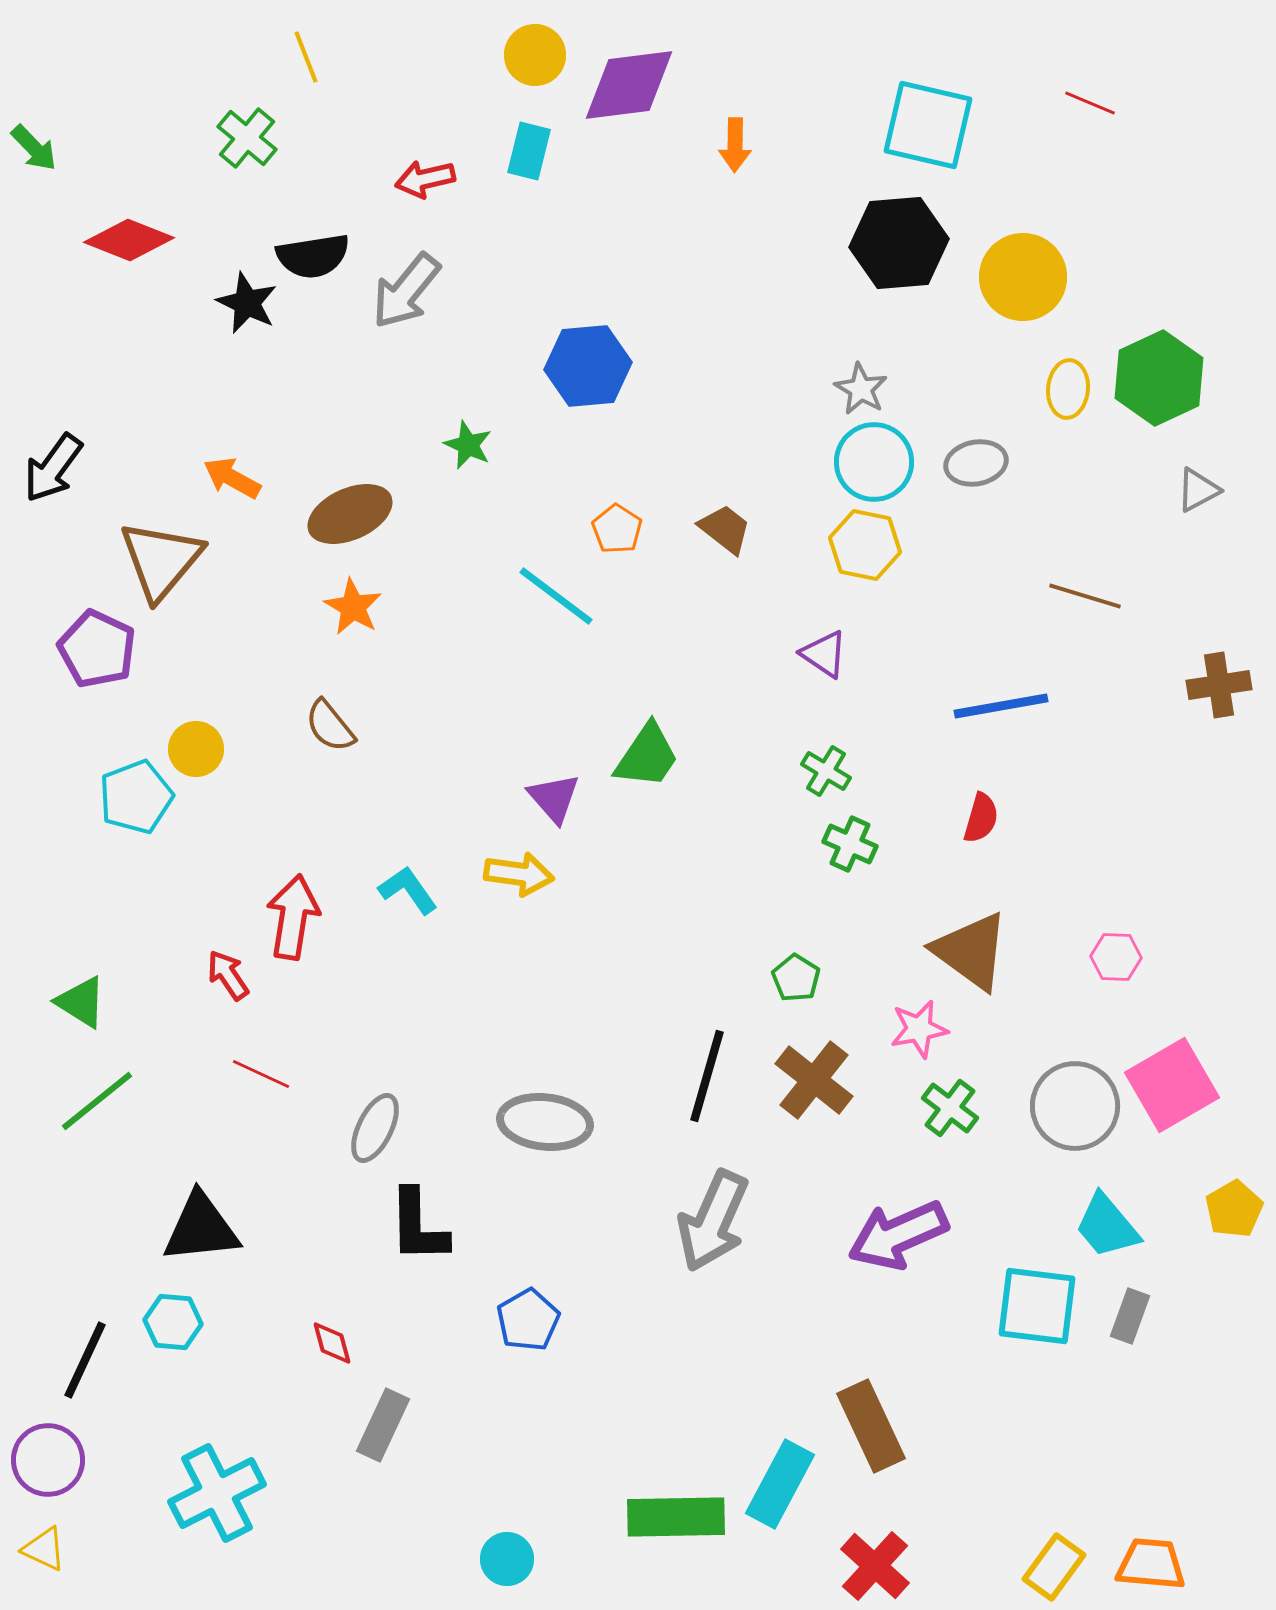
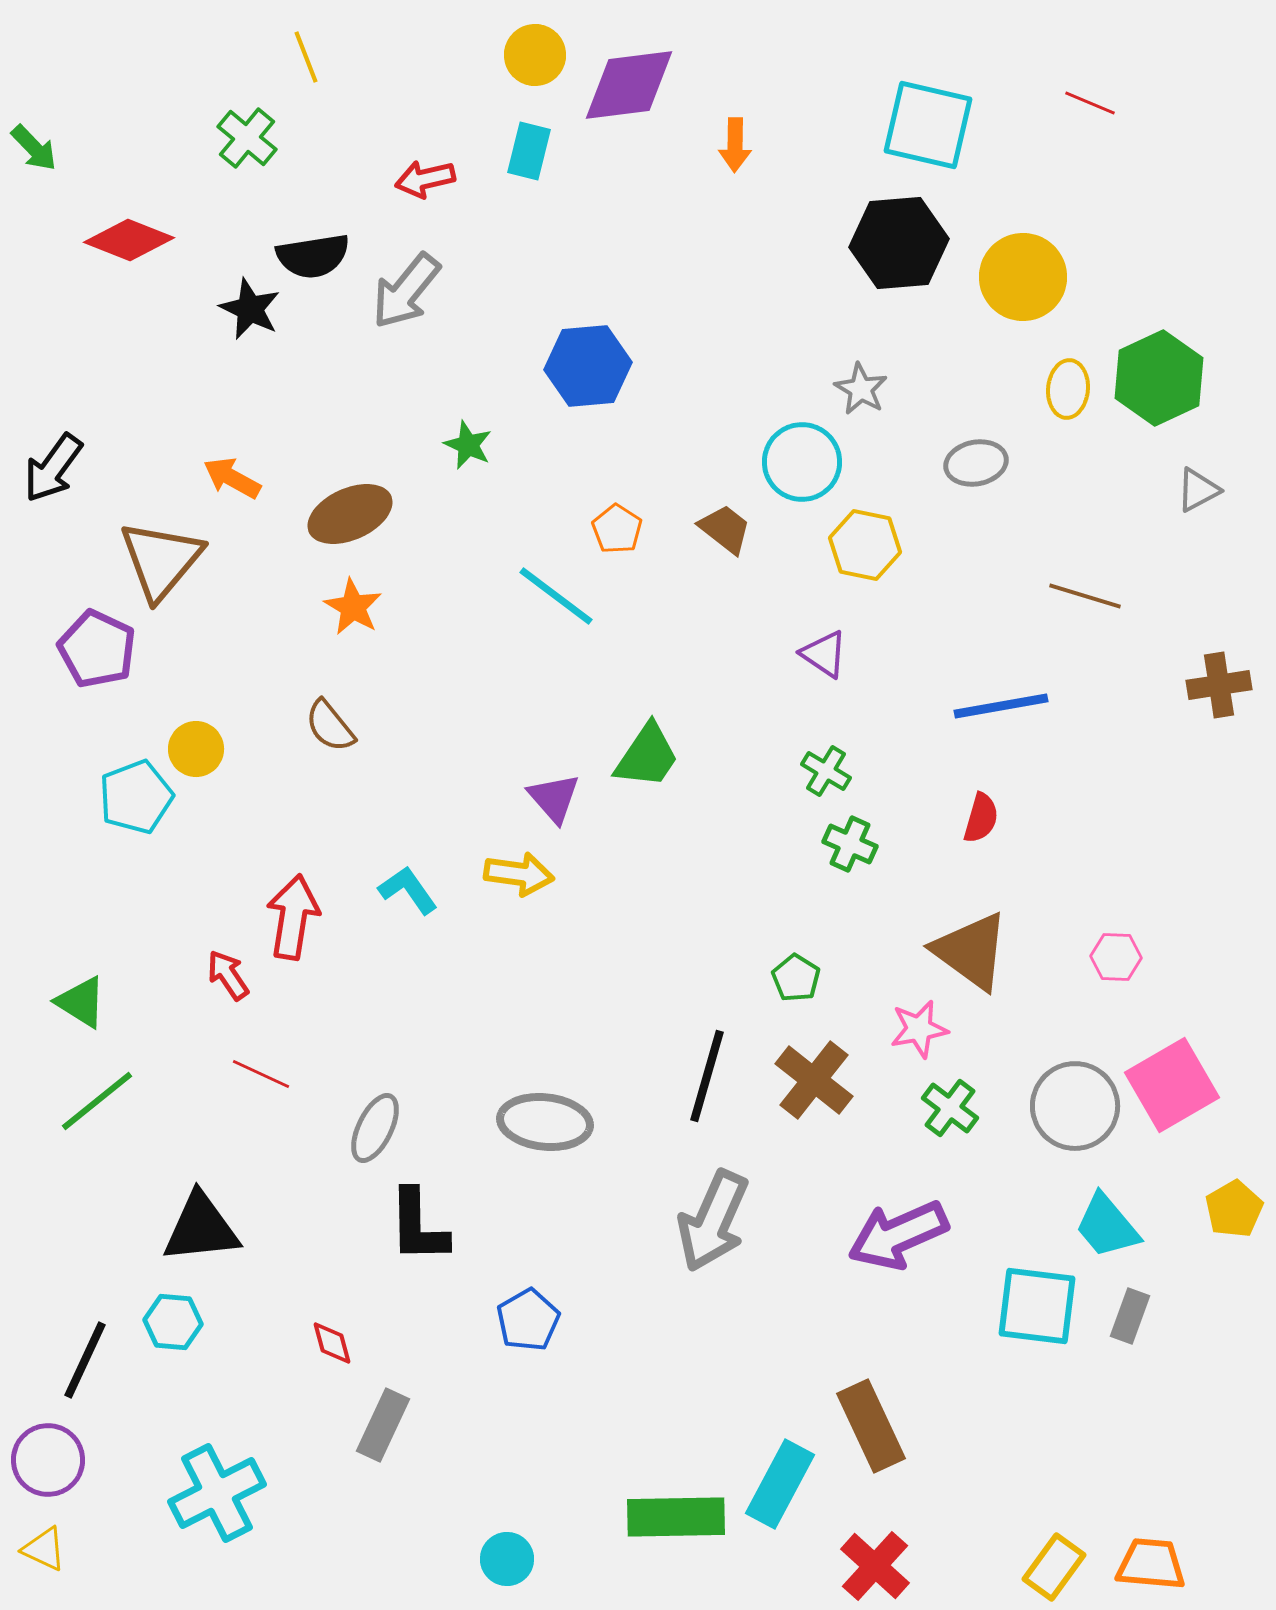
black star at (247, 303): moved 3 px right, 6 px down
cyan circle at (874, 462): moved 72 px left
